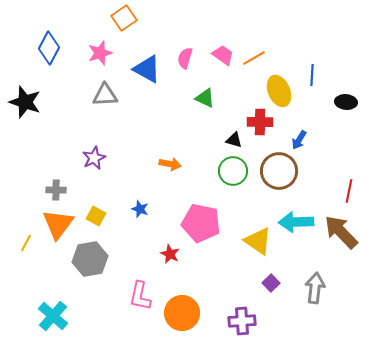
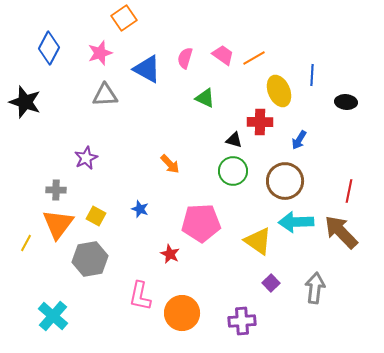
purple star: moved 8 px left
orange arrow: rotated 35 degrees clockwise
brown circle: moved 6 px right, 10 px down
pink pentagon: rotated 15 degrees counterclockwise
